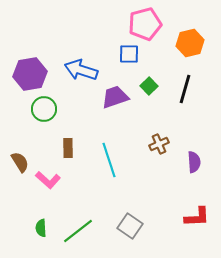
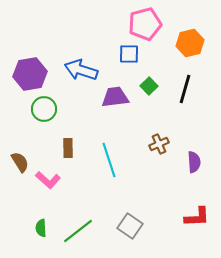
purple trapezoid: rotated 12 degrees clockwise
